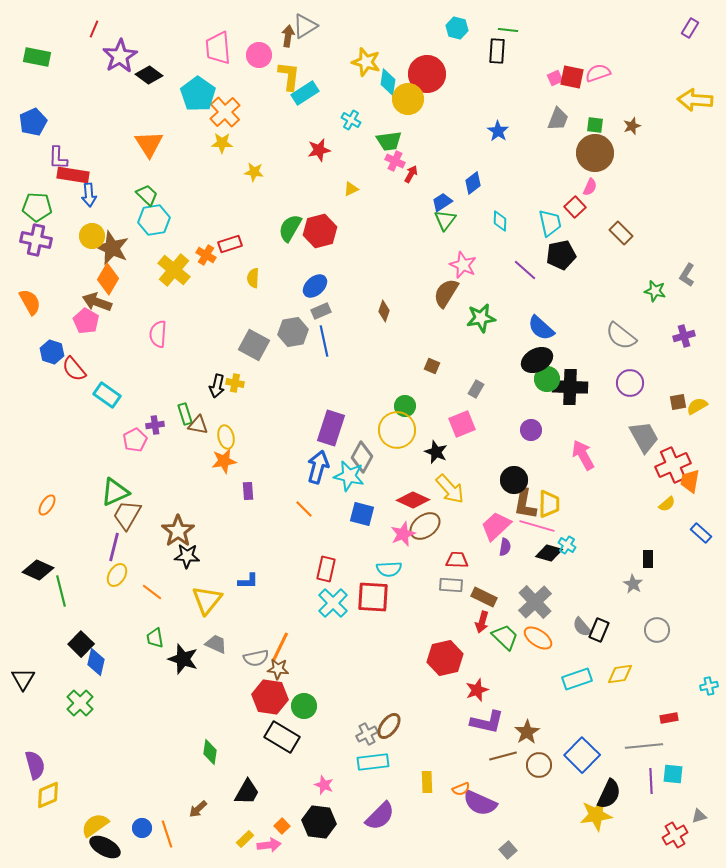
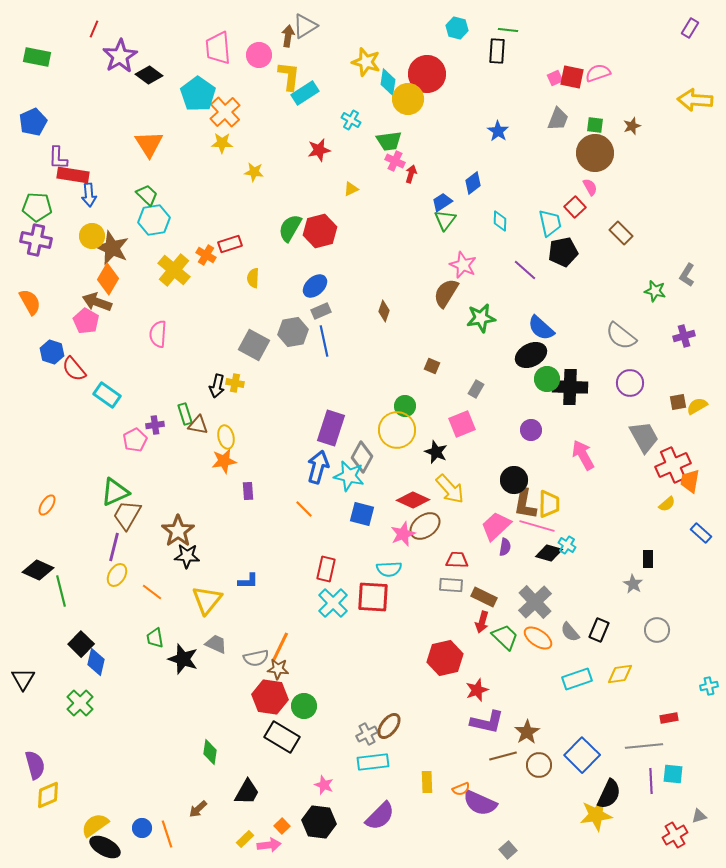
red arrow at (411, 174): rotated 12 degrees counterclockwise
pink semicircle at (590, 187): rotated 54 degrees counterclockwise
black pentagon at (561, 255): moved 2 px right, 3 px up
black ellipse at (537, 360): moved 6 px left, 5 px up
gray semicircle at (582, 627): moved 12 px left, 5 px down
